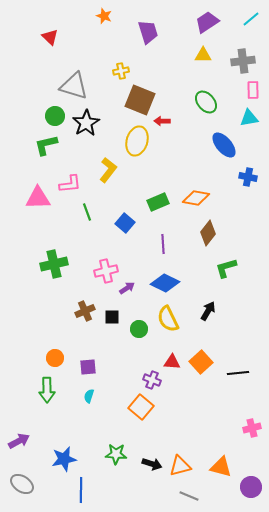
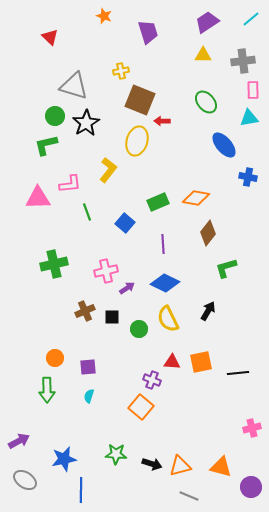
orange square at (201, 362): rotated 30 degrees clockwise
gray ellipse at (22, 484): moved 3 px right, 4 px up
